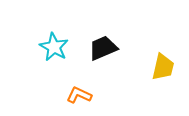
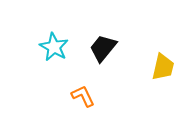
black trapezoid: rotated 28 degrees counterclockwise
orange L-shape: moved 4 px right, 1 px down; rotated 40 degrees clockwise
